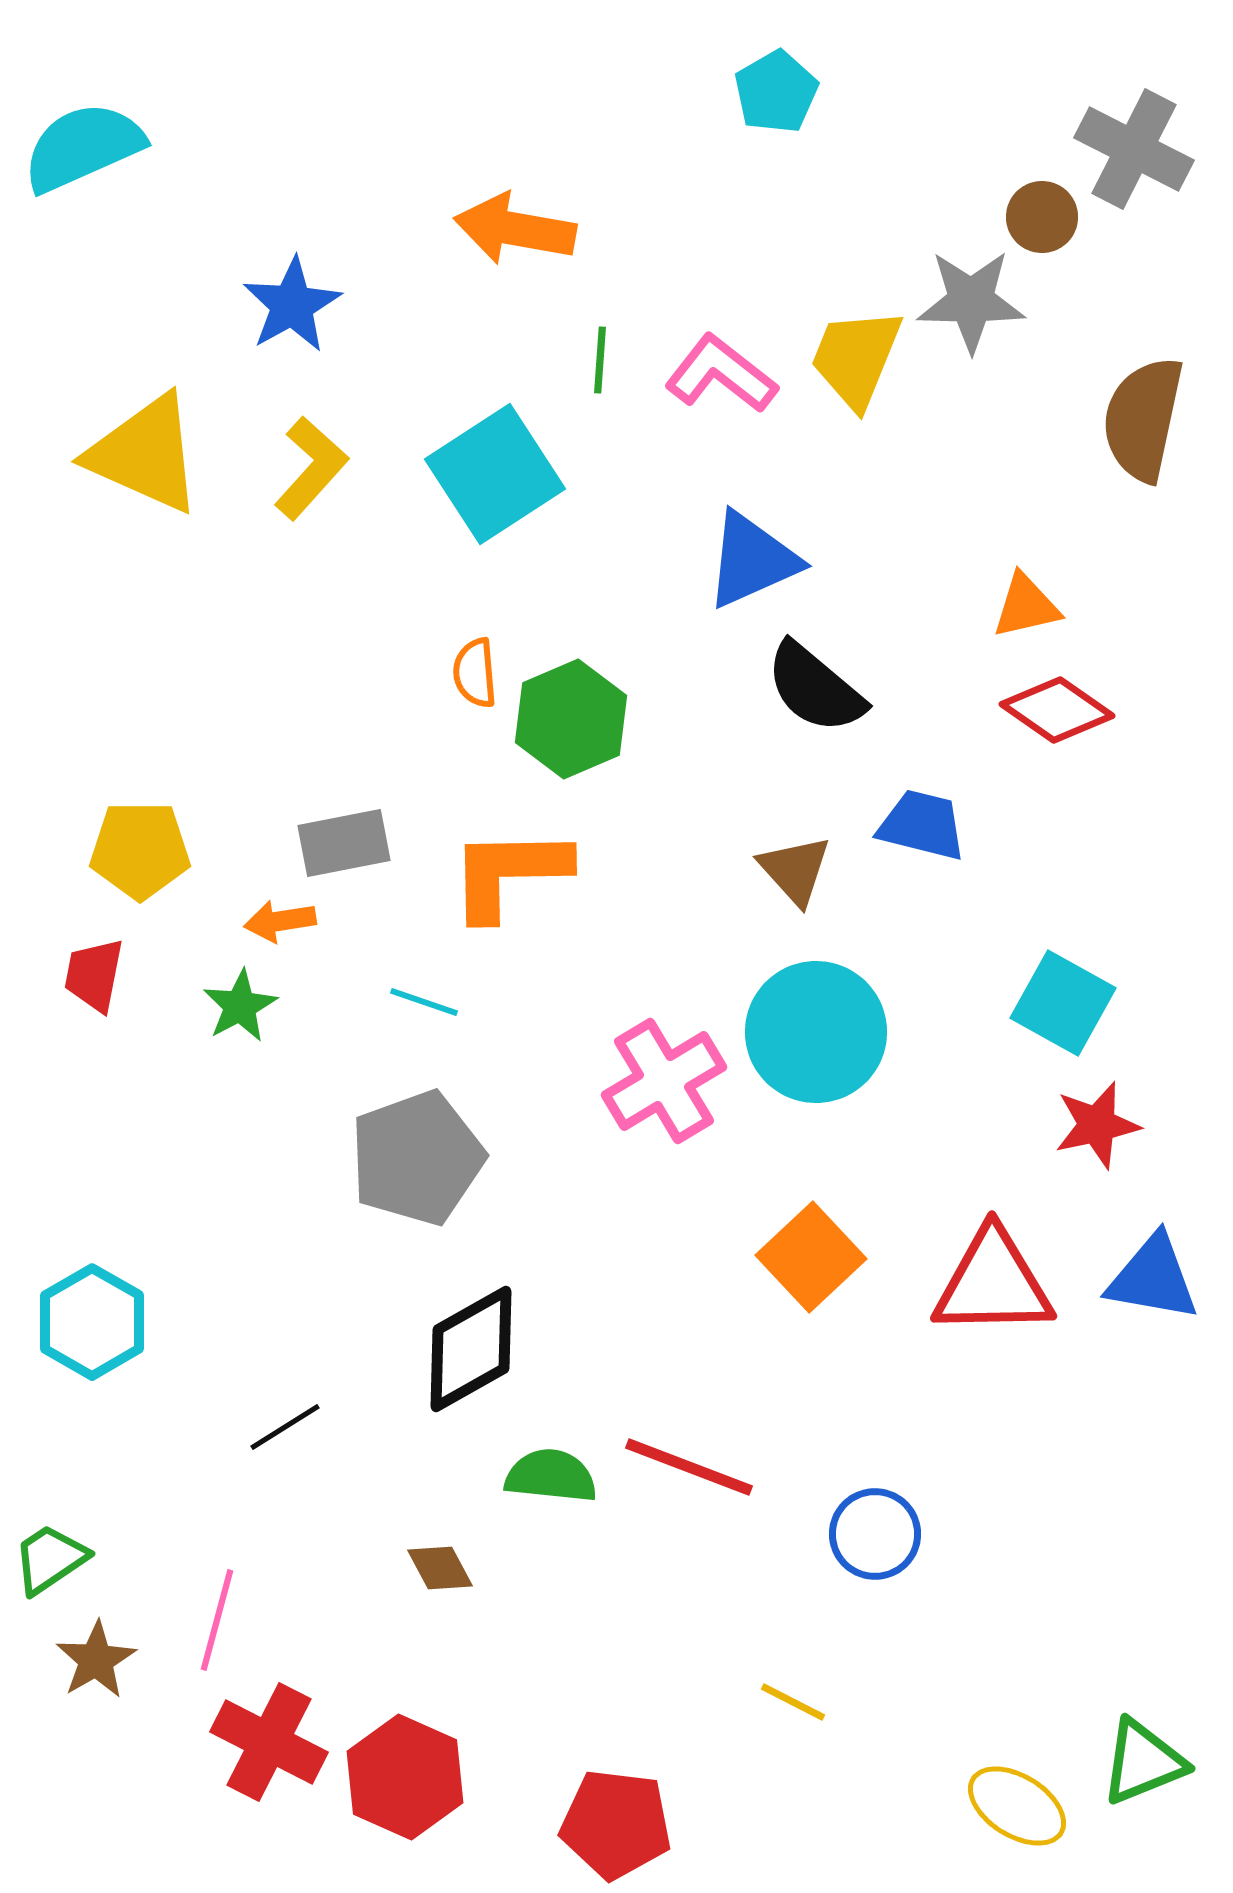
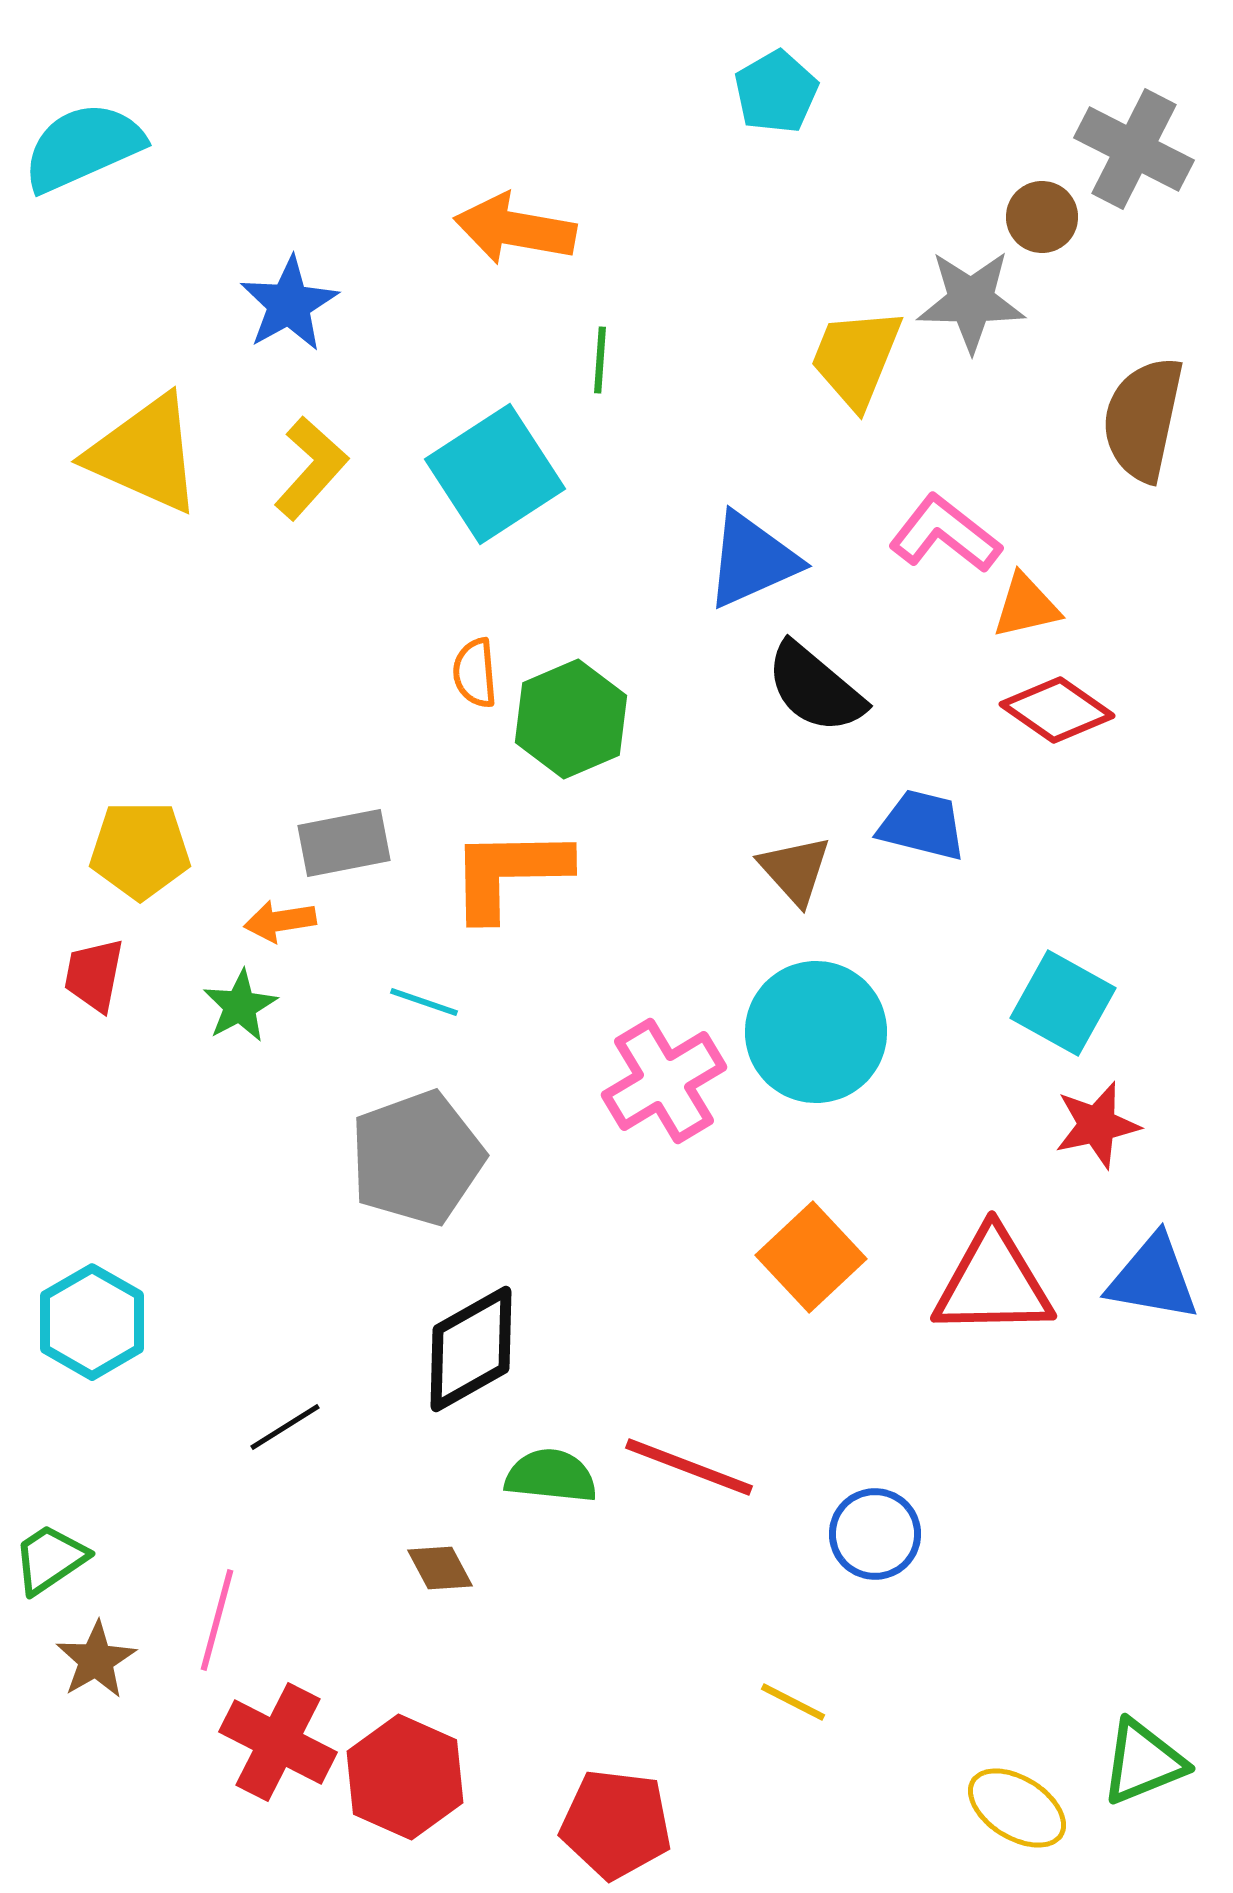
blue star at (292, 305): moved 3 px left, 1 px up
pink L-shape at (721, 374): moved 224 px right, 160 px down
red cross at (269, 1742): moved 9 px right
yellow ellipse at (1017, 1806): moved 2 px down
